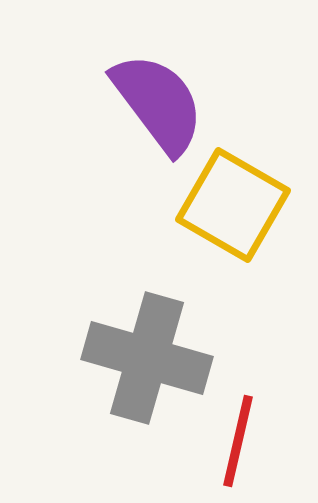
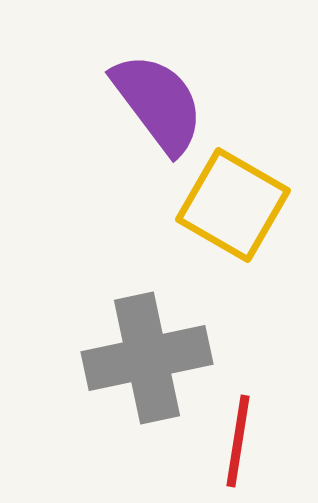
gray cross: rotated 28 degrees counterclockwise
red line: rotated 4 degrees counterclockwise
